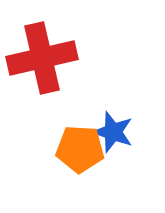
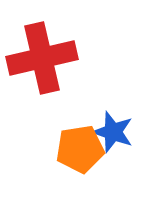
orange pentagon: rotated 12 degrees counterclockwise
